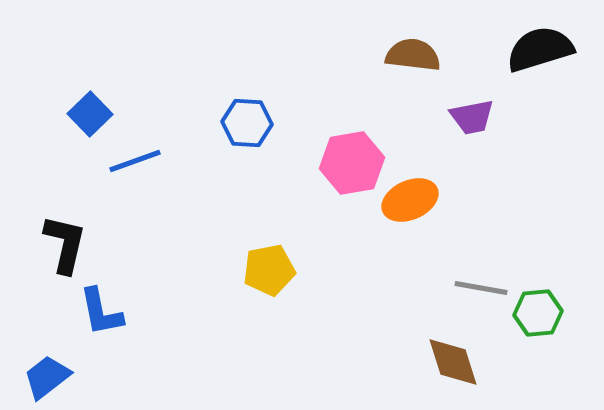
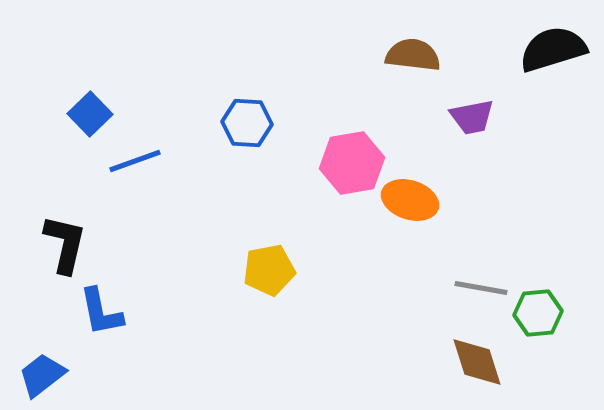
black semicircle: moved 13 px right
orange ellipse: rotated 42 degrees clockwise
brown diamond: moved 24 px right
blue trapezoid: moved 5 px left, 2 px up
